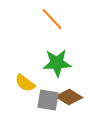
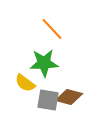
orange line: moved 10 px down
green star: moved 13 px left
brown diamond: rotated 16 degrees counterclockwise
